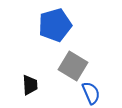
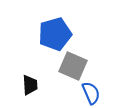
blue pentagon: moved 9 px down
gray square: rotated 8 degrees counterclockwise
